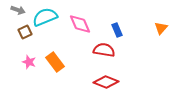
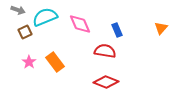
red semicircle: moved 1 px right, 1 px down
pink star: rotated 16 degrees clockwise
